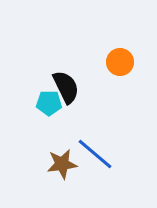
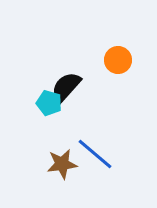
orange circle: moved 2 px left, 2 px up
black semicircle: rotated 112 degrees counterclockwise
cyan pentagon: rotated 15 degrees clockwise
